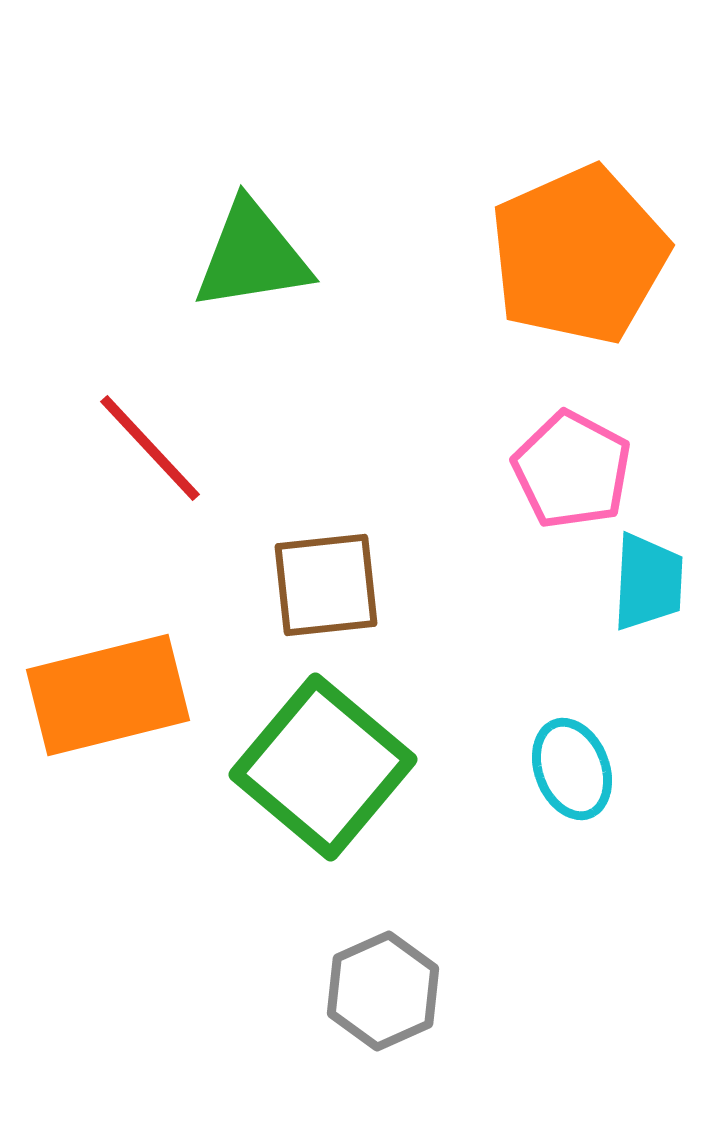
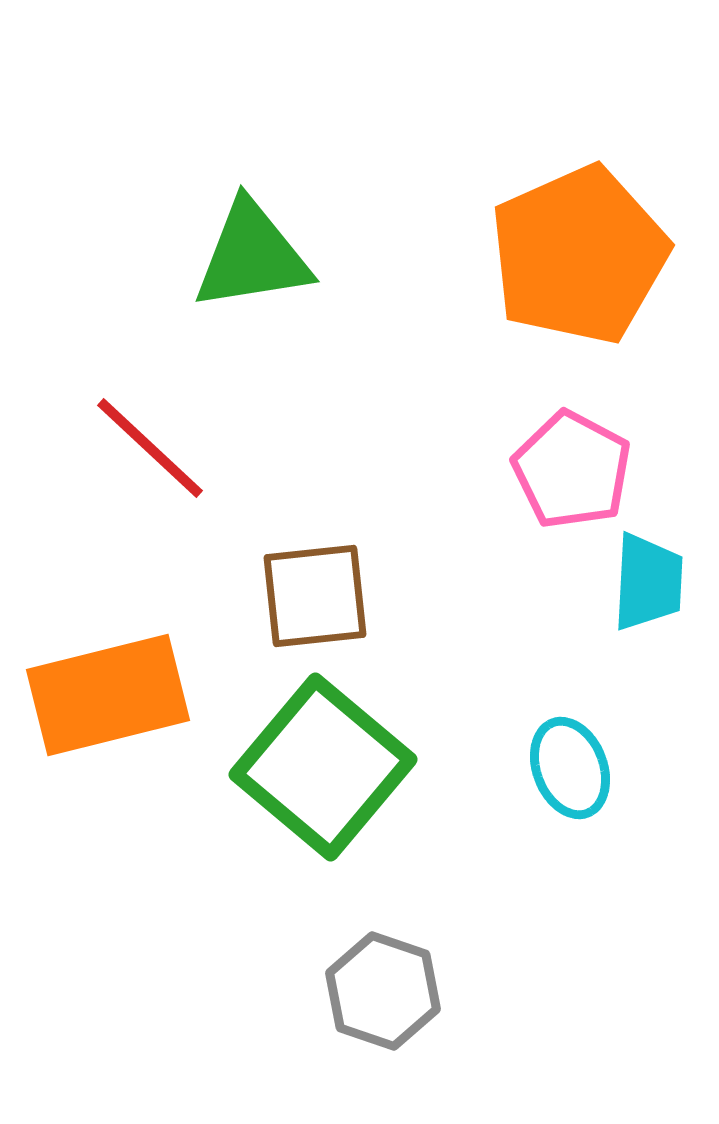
red line: rotated 4 degrees counterclockwise
brown square: moved 11 px left, 11 px down
cyan ellipse: moved 2 px left, 1 px up
gray hexagon: rotated 17 degrees counterclockwise
